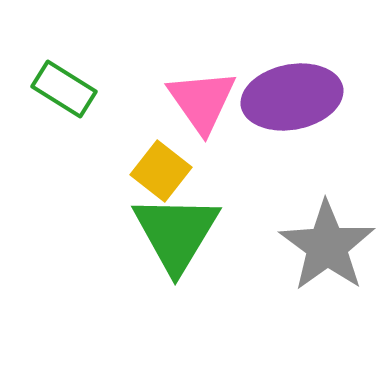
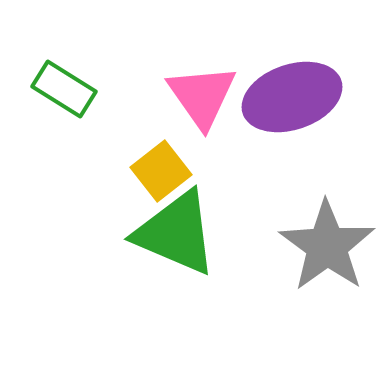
purple ellipse: rotated 8 degrees counterclockwise
pink triangle: moved 5 px up
yellow square: rotated 14 degrees clockwise
green triangle: rotated 38 degrees counterclockwise
